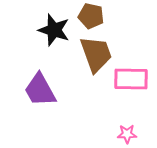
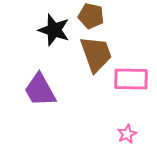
pink star: rotated 24 degrees counterclockwise
